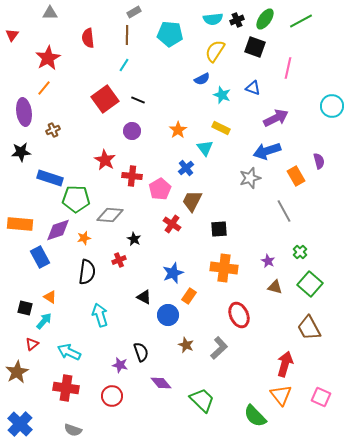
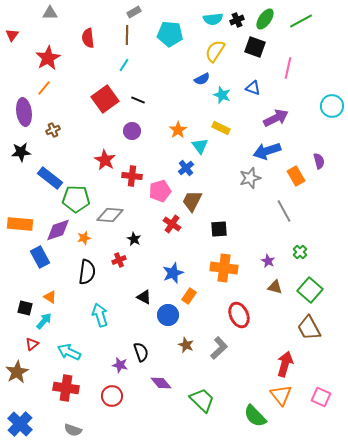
cyan triangle at (205, 148): moved 5 px left, 2 px up
blue rectangle at (50, 178): rotated 20 degrees clockwise
pink pentagon at (160, 189): moved 2 px down; rotated 15 degrees clockwise
green square at (310, 284): moved 6 px down
